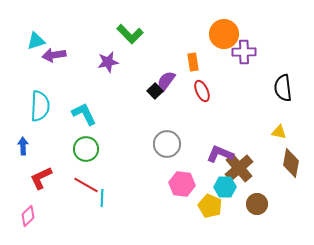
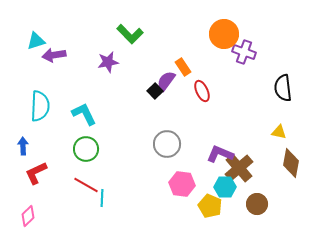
purple cross: rotated 20 degrees clockwise
orange rectangle: moved 10 px left, 5 px down; rotated 24 degrees counterclockwise
red L-shape: moved 5 px left, 5 px up
